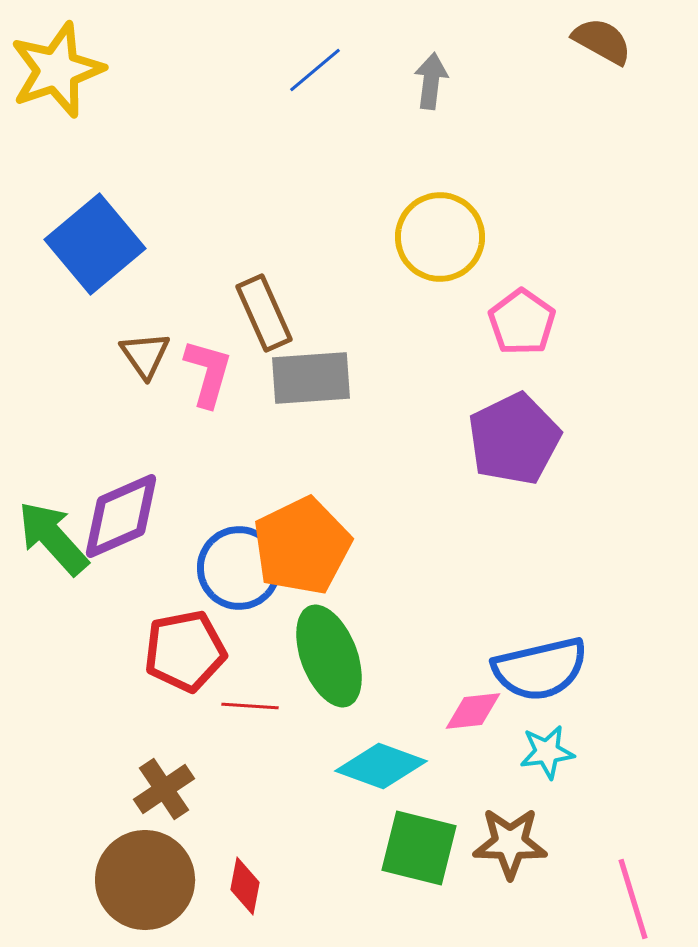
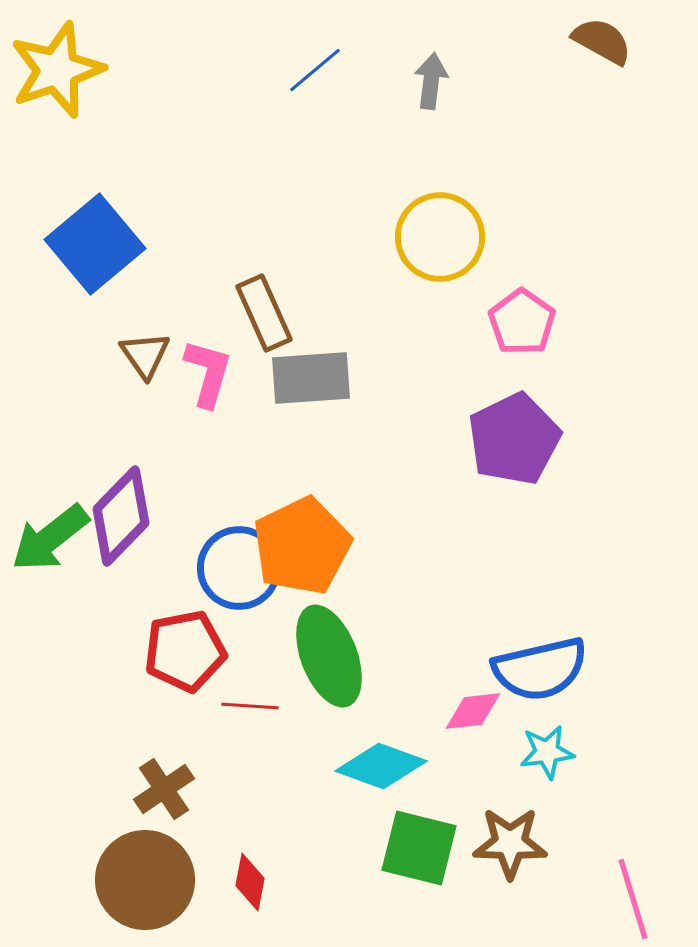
purple diamond: rotated 22 degrees counterclockwise
green arrow: moved 3 px left; rotated 86 degrees counterclockwise
red diamond: moved 5 px right, 4 px up
